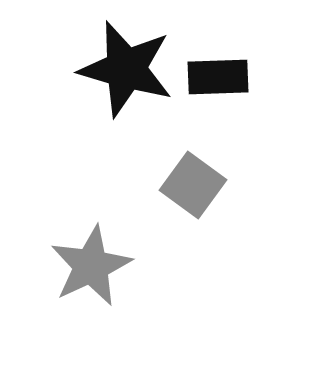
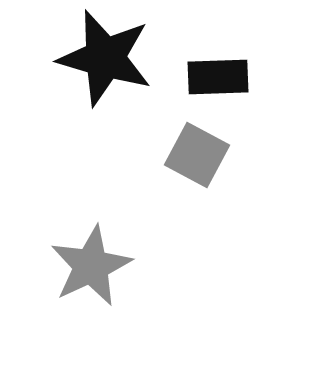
black star: moved 21 px left, 11 px up
gray square: moved 4 px right, 30 px up; rotated 8 degrees counterclockwise
